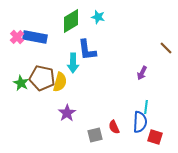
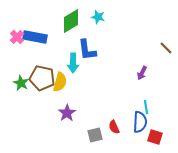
cyan line: rotated 16 degrees counterclockwise
